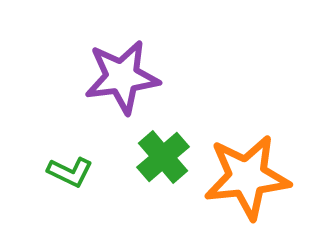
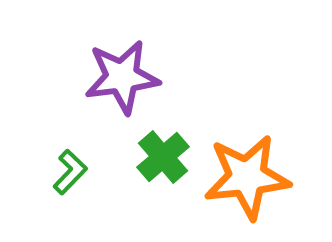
green L-shape: rotated 72 degrees counterclockwise
